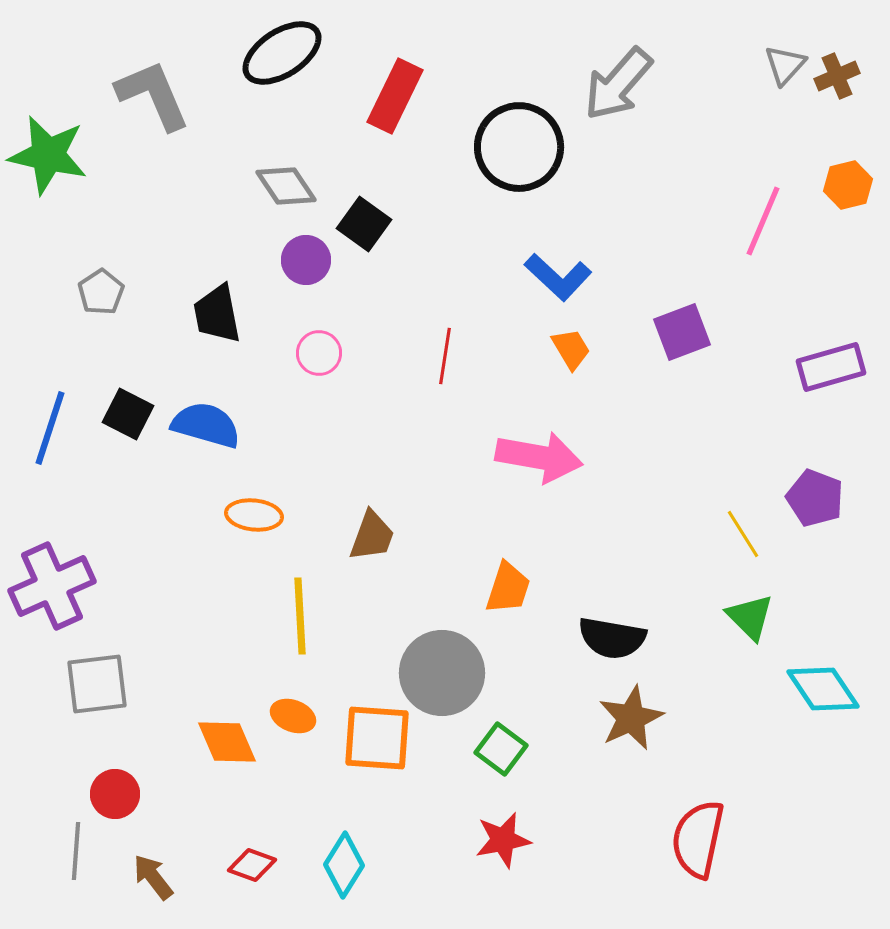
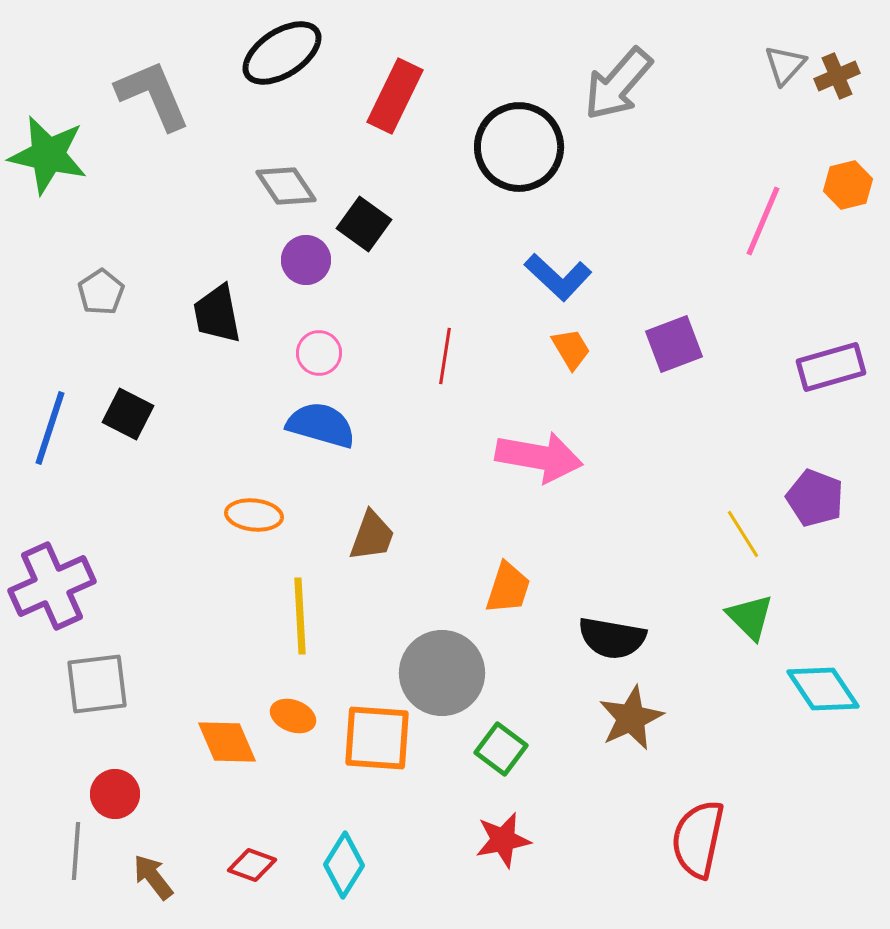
purple square at (682, 332): moved 8 px left, 12 px down
blue semicircle at (206, 425): moved 115 px right
